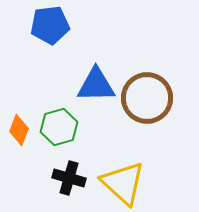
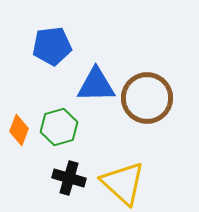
blue pentagon: moved 2 px right, 21 px down
